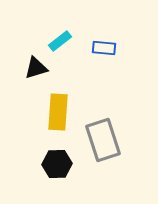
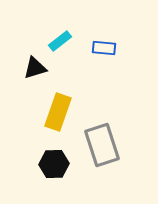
black triangle: moved 1 px left
yellow rectangle: rotated 15 degrees clockwise
gray rectangle: moved 1 px left, 5 px down
black hexagon: moved 3 px left
